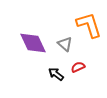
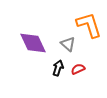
gray triangle: moved 3 px right
red semicircle: moved 2 px down
black arrow: moved 2 px right, 6 px up; rotated 70 degrees clockwise
